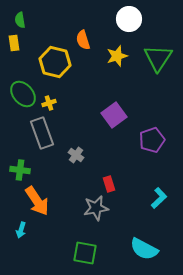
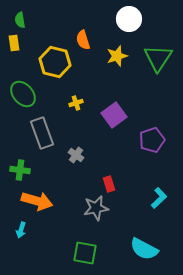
yellow cross: moved 27 px right
orange arrow: rotated 40 degrees counterclockwise
